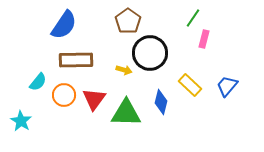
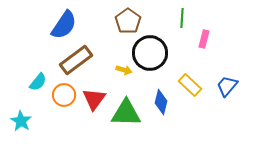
green line: moved 11 px left; rotated 30 degrees counterclockwise
brown rectangle: rotated 36 degrees counterclockwise
